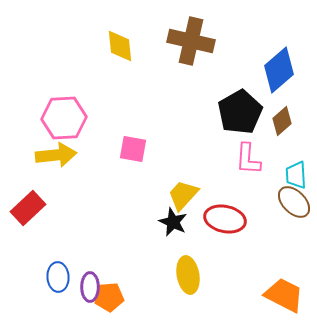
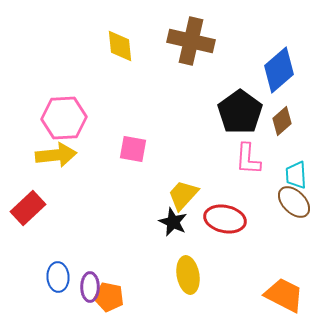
black pentagon: rotated 6 degrees counterclockwise
orange pentagon: rotated 16 degrees clockwise
